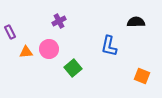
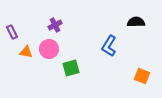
purple cross: moved 4 px left, 4 px down
purple rectangle: moved 2 px right
blue L-shape: rotated 20 degrees clockwise
orange triangle: rotated 16 degrees clockwise
green square: moved 2 px left; rotated 24 degrees clockwise
